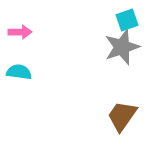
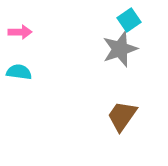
cyan square: moved 2 px right; rotated 15 degrees counterclockwise
gray star: moved 2 px left, 2 px down
